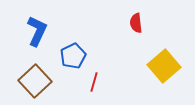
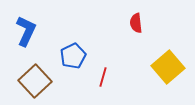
blue L-shape: moved 11 px left
yellow square: moved 4 px right, 1 px down
red line: moved 9 px right, 5 px up
